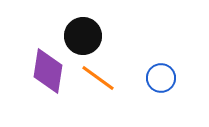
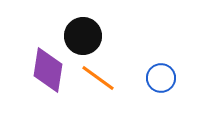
purple diamond: moved 1 px up
